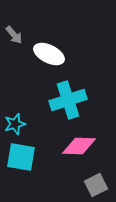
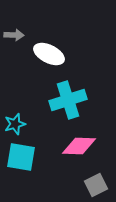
gray arrow: rotated 48 degrees counterclockwise
